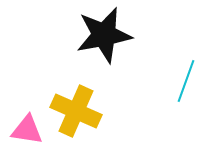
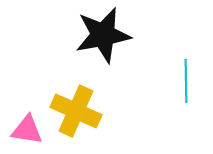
black star: moved 1 px left
cyan line: rotated 21 degrees counterclockwise
